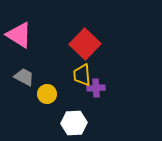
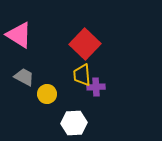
purple cross: moved 1 px up
